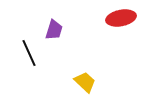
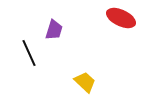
red ellipse: rotated 36 degrees clockwise
